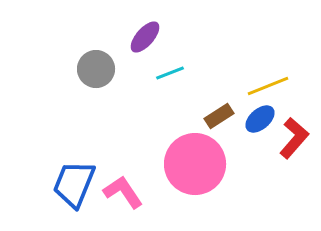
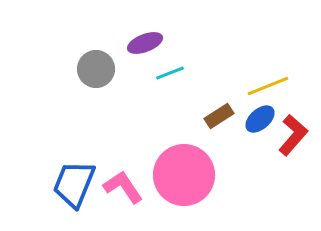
purple ellipse: moved 6 px down; rotated 28 degrees clockwise
red L-shape: moved 1 px left, 3 px up
pink circle: moved 11 px left, 11 px down
pink L-shape: moved 5 px up
